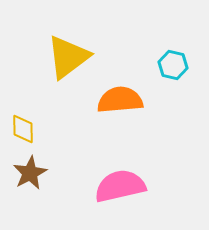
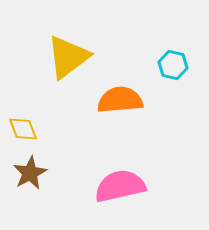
yellow diamond: rotated 20 degrees counterclockwise
